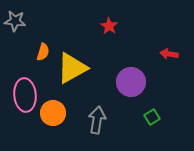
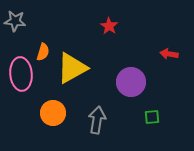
pink ellipse: moved 4 px left, 21 px up
green square: rotated 28 degrees clockwise
